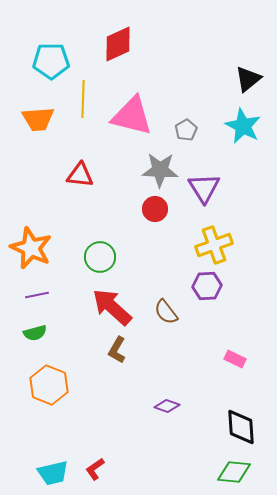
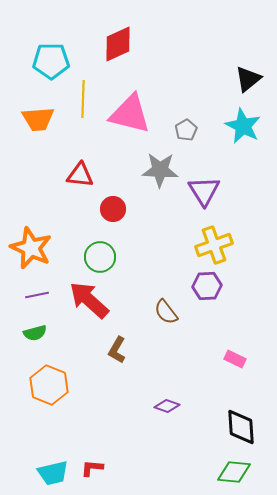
pink triangle: moved 2 px left, 2 px up
purple triangle: moved 3 px down
red circle: moved 42 px left
red arrow: moved 23 px left, 7 px up
red L-shape: moved 3 px left, 1 px up; rotated 40 degrees clockwise
